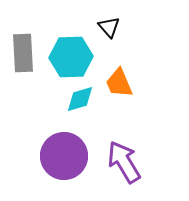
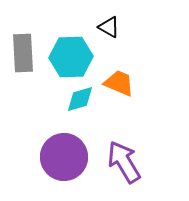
black triangle: rotated 20 degrees counterclockwise
orange trapezoid: rotated 136 degrees clockwise
purple circle: moved 1 px down
